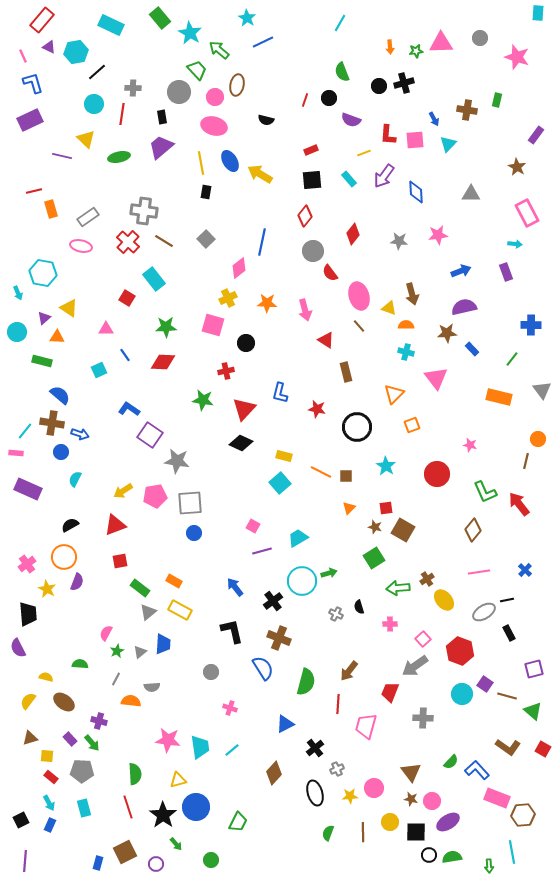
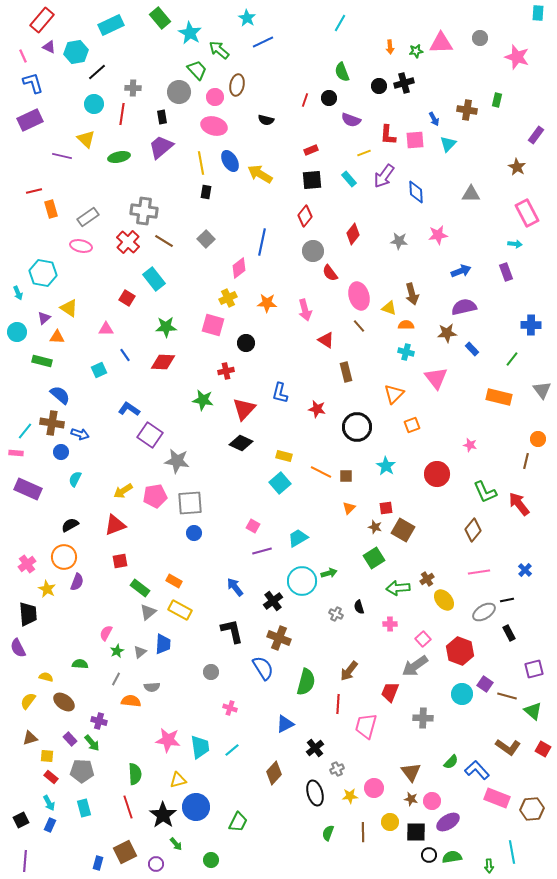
cyan rectangle at (111, 25): rotated 50 degrees counterclockwise
brown hexagon at (523, 815): moved 9 px right, 6 px up
